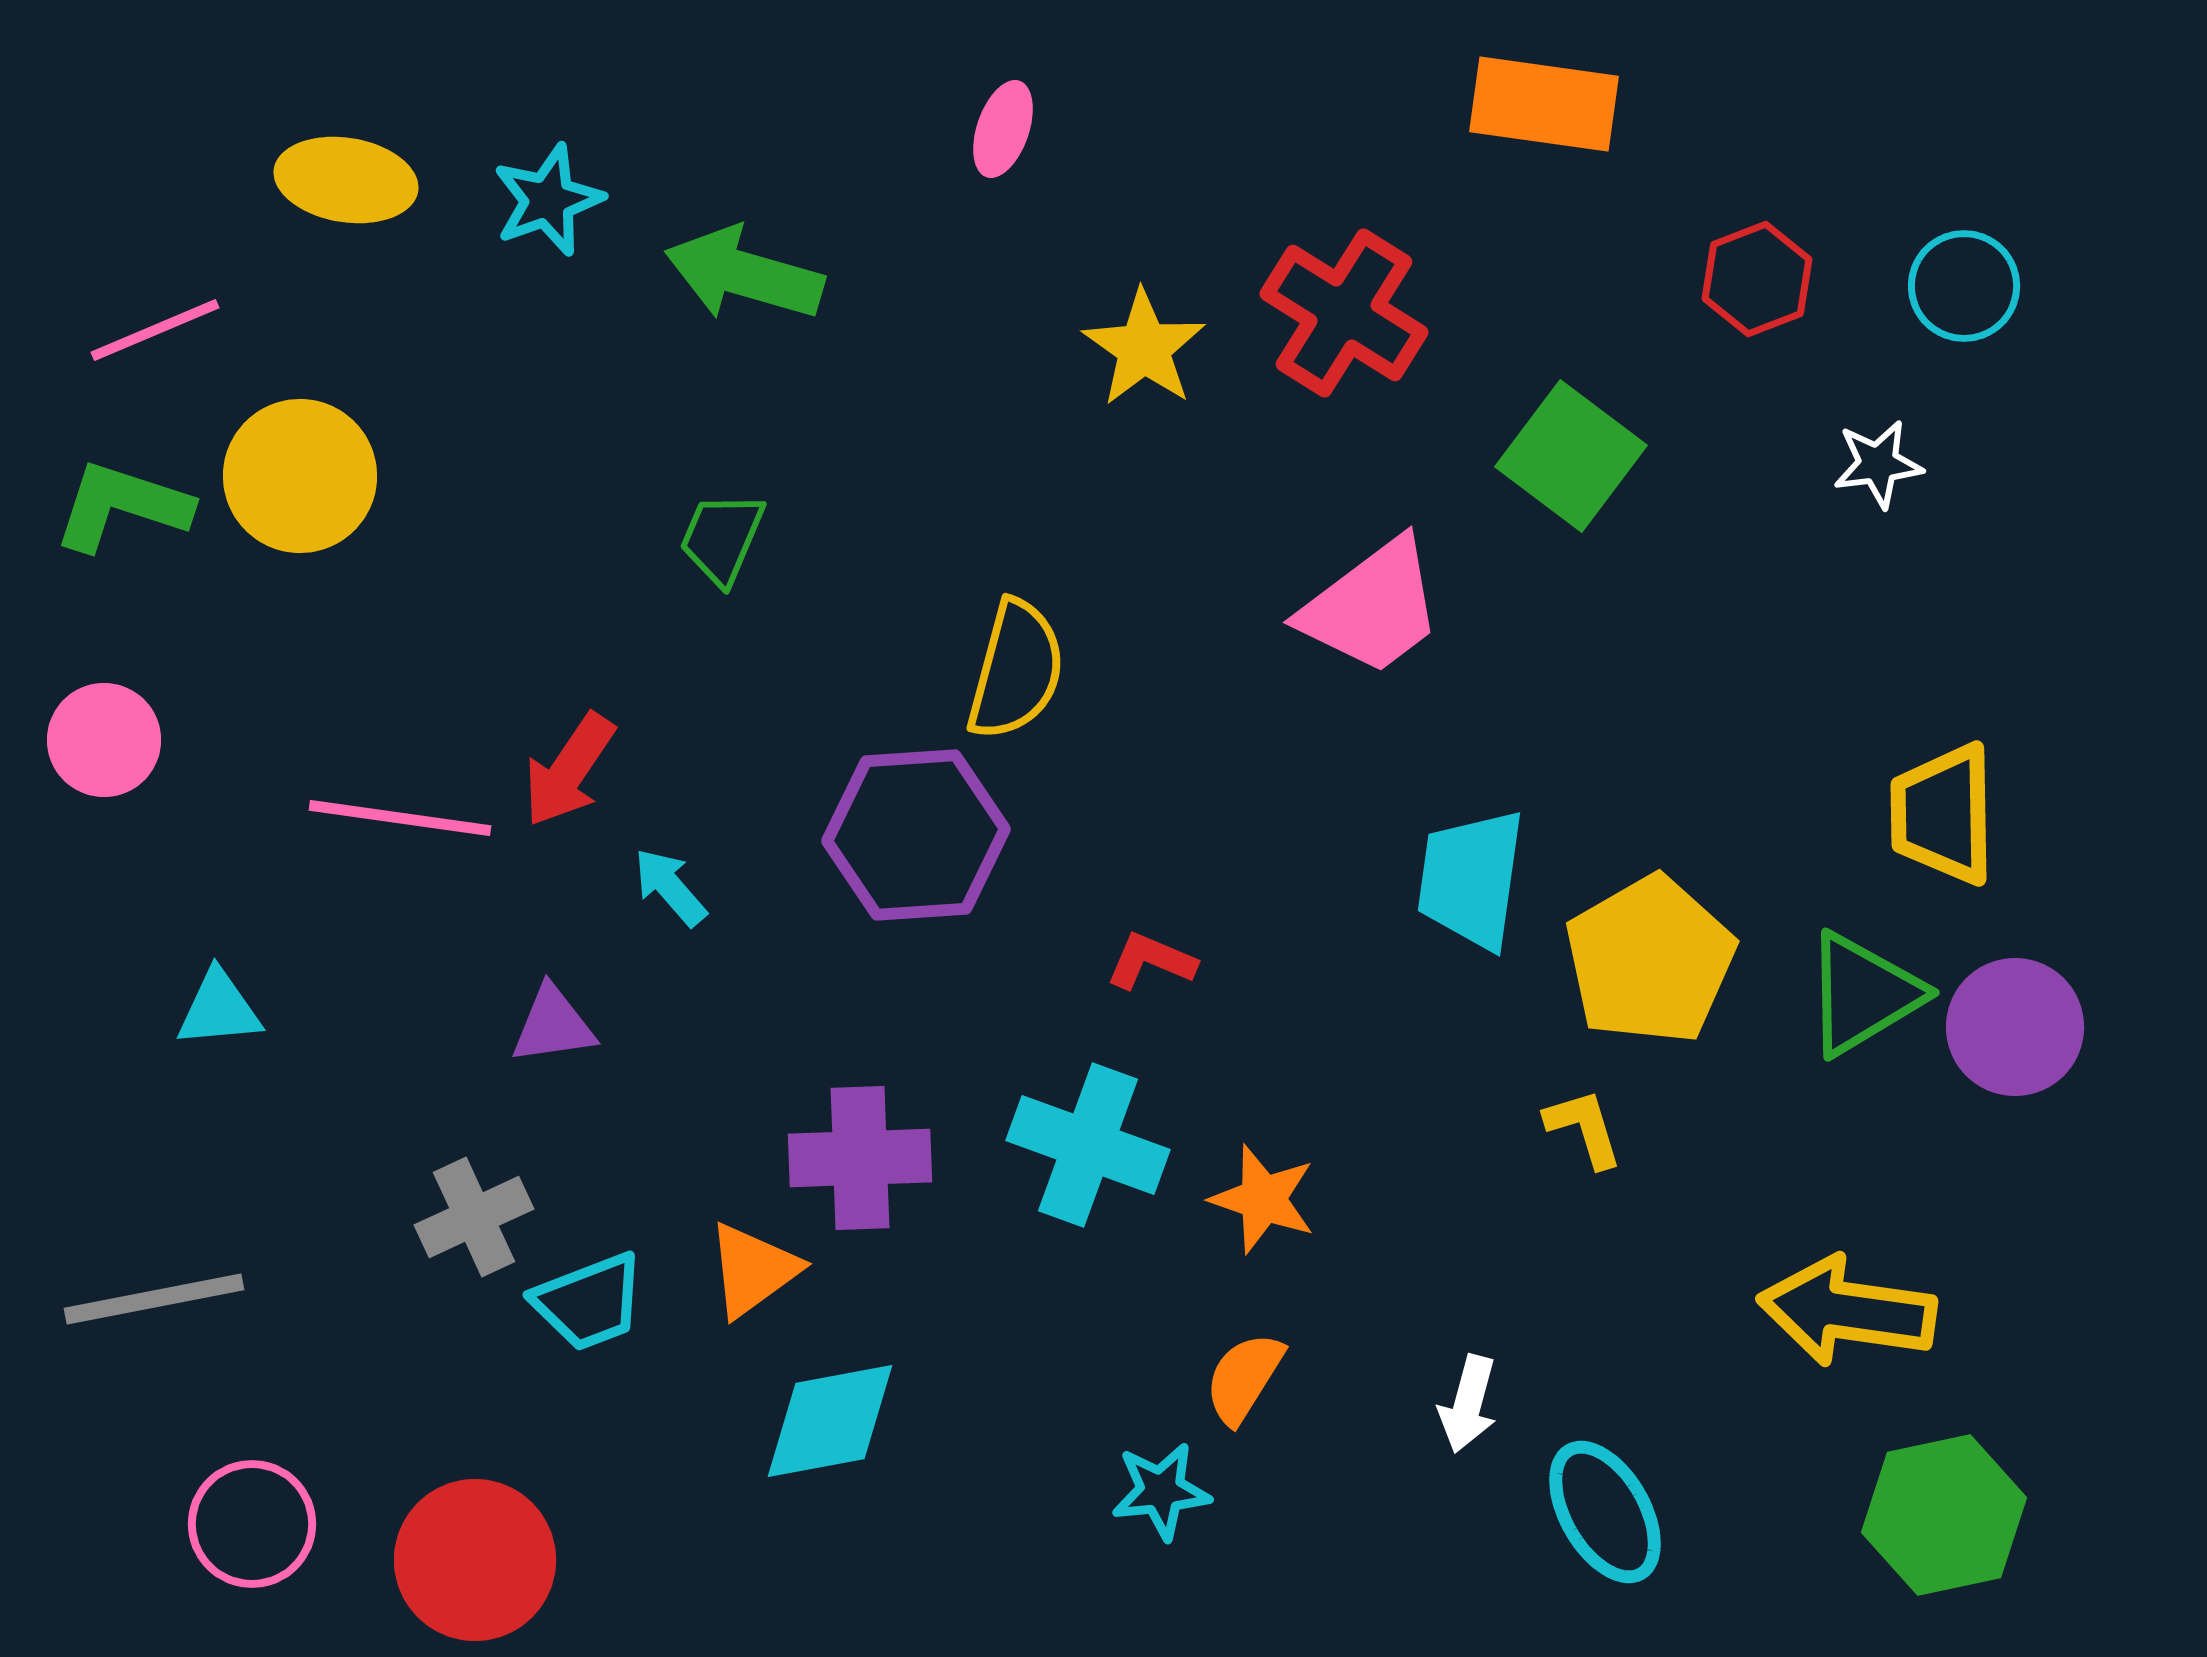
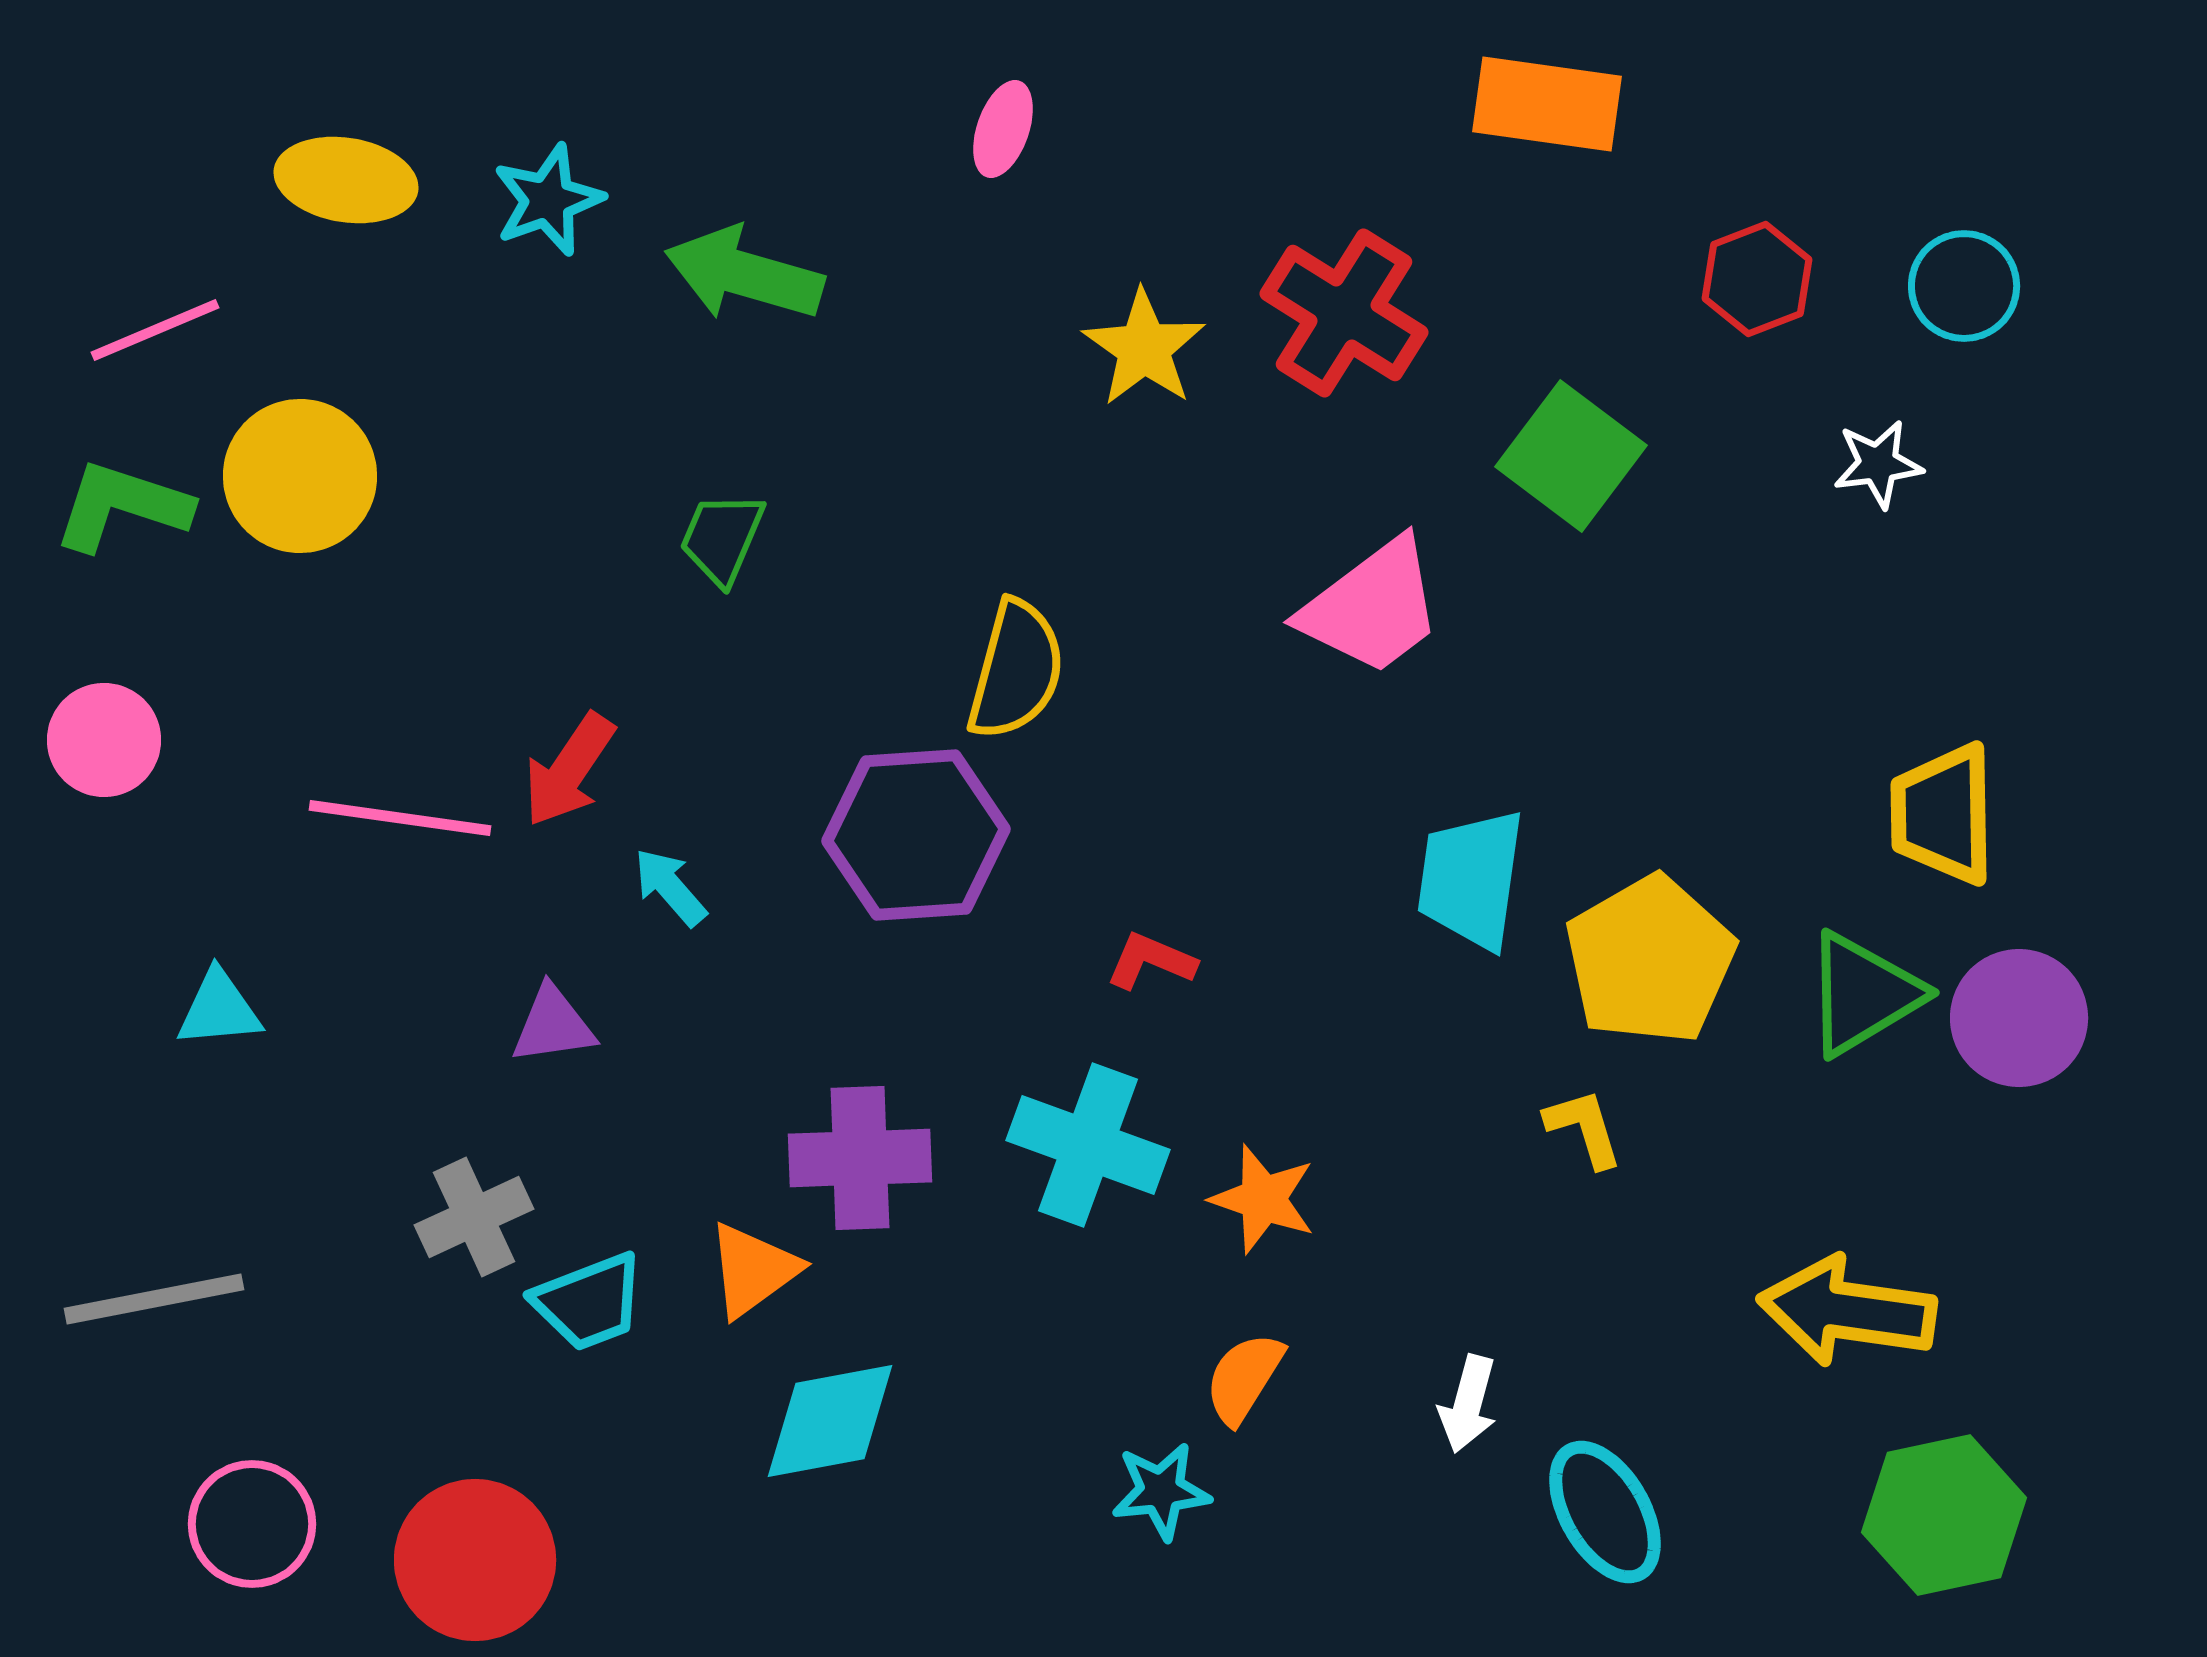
orange rectangle at (1544, 104): moved 3 px right
purple circle at (2015, 1027): moved 4 px right, 9 px up
